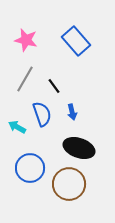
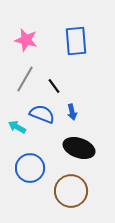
blue rectangle: rotated 36 degrees clockwise
blue semicircle: rotated 50 degrees counterclockwise
brown circle: moved 2 px right, 7 px down
